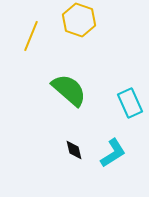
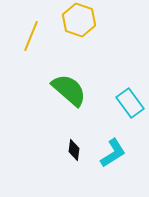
cyan rectangle: rotated 12 degrees counterclockwise
black diamond: rotated 20 degrees clockwise
